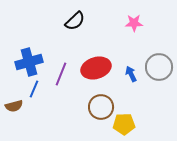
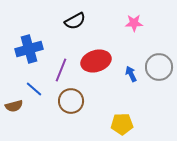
black semicircle: rotated 15 degrees clockwise
blue cross: moved 13 px up
red ellipse: moved 7 px up
purple line: moved 4 px up
blue line: rotated 72 degrees counterclockwise
brown circle: moved 30 px left, 6 px up
yellow pentagon: moved 2 px left
